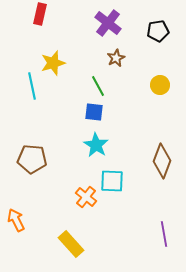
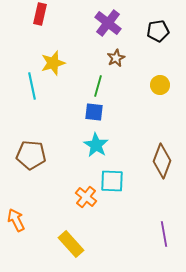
green line: rotated 45 degrees clockwise
brown pentagon: moved 1 px left, 4 px up
